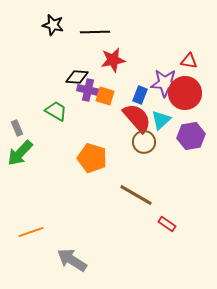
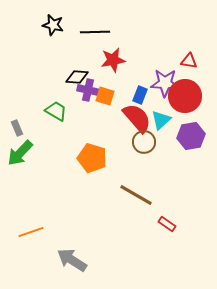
red circle: moved 3 px down
